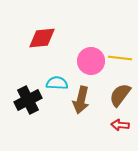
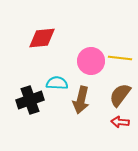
black cross: moved 2 px right; rotated 8 degrees clockwise
red arrow: moved 3 px up
